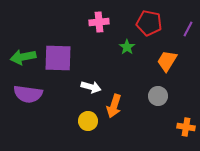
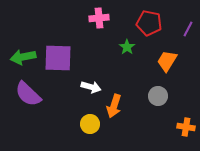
pink cross: moved 4 px up
purple semicircle: rotated 36 degrees clockwise
yellow circle: moved 2 px right, 3 px down
